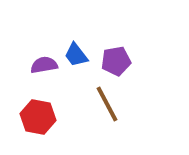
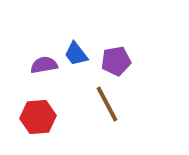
blue trapezoid: moved 1 px up
red hexagon: rotated 16 degrees counterclockwise
